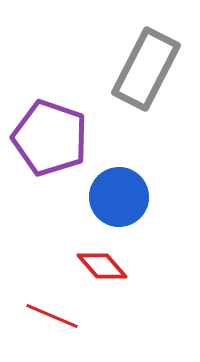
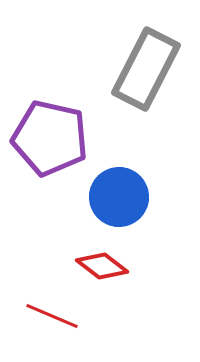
purple pentagon: rotated 6 degrees counterclockwise
red diamond: rotated 12 degrees counterclockwise
